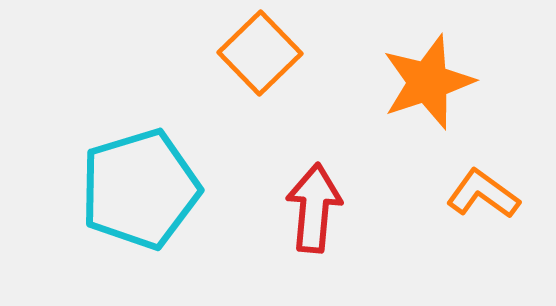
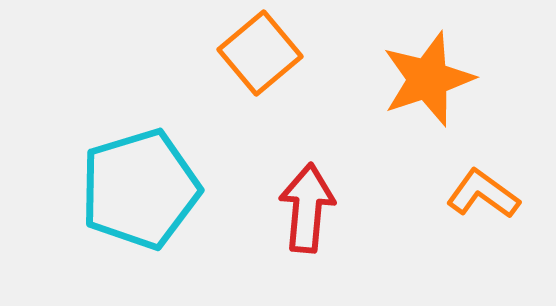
orange square: rotated 4 degrees clockwise
orange star: moved 3 px up
red arrow: moved 7 px left
